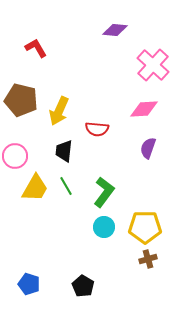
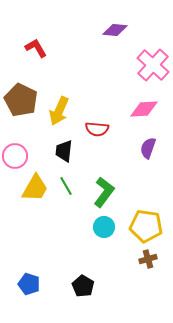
brown pentagon: rotated 12 degrees clockwise
yellow pentagon: moved 1 px right, 1 px up; rotated 8 degrees clockwise
